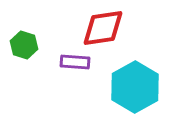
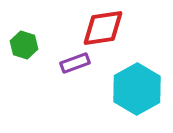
purple rectangle: moved 1 px down; rotated 24 degrees counterclockwise
cyan hexagon: moved 2 px right, 2 px down
